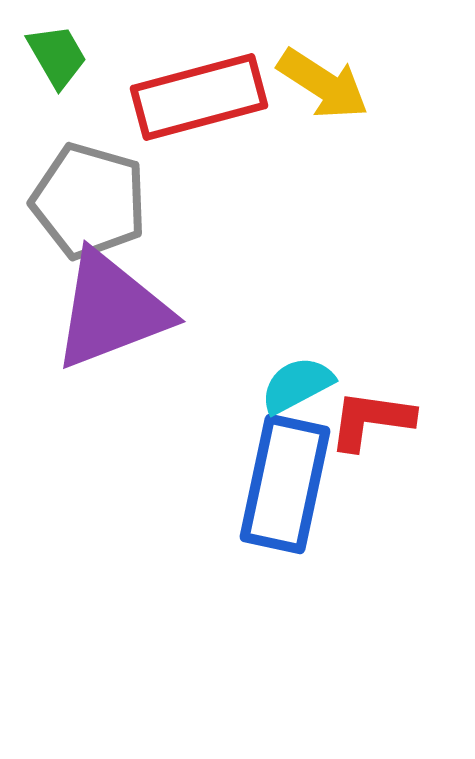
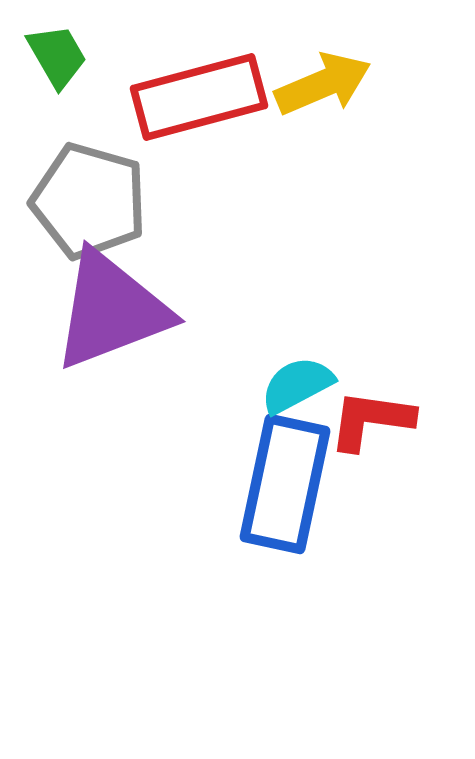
yellow arrow: rotated 56 degrees counterclockwise
